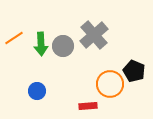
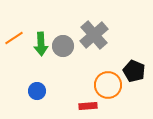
orange circle: moved 2 px left, 1 px down
